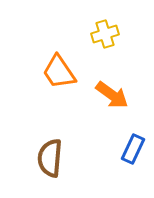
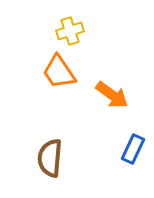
yellow cross: moved 35 px left, 3 px up
